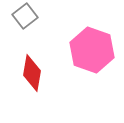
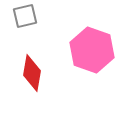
gray square: rotated 25 degrees clockwise
